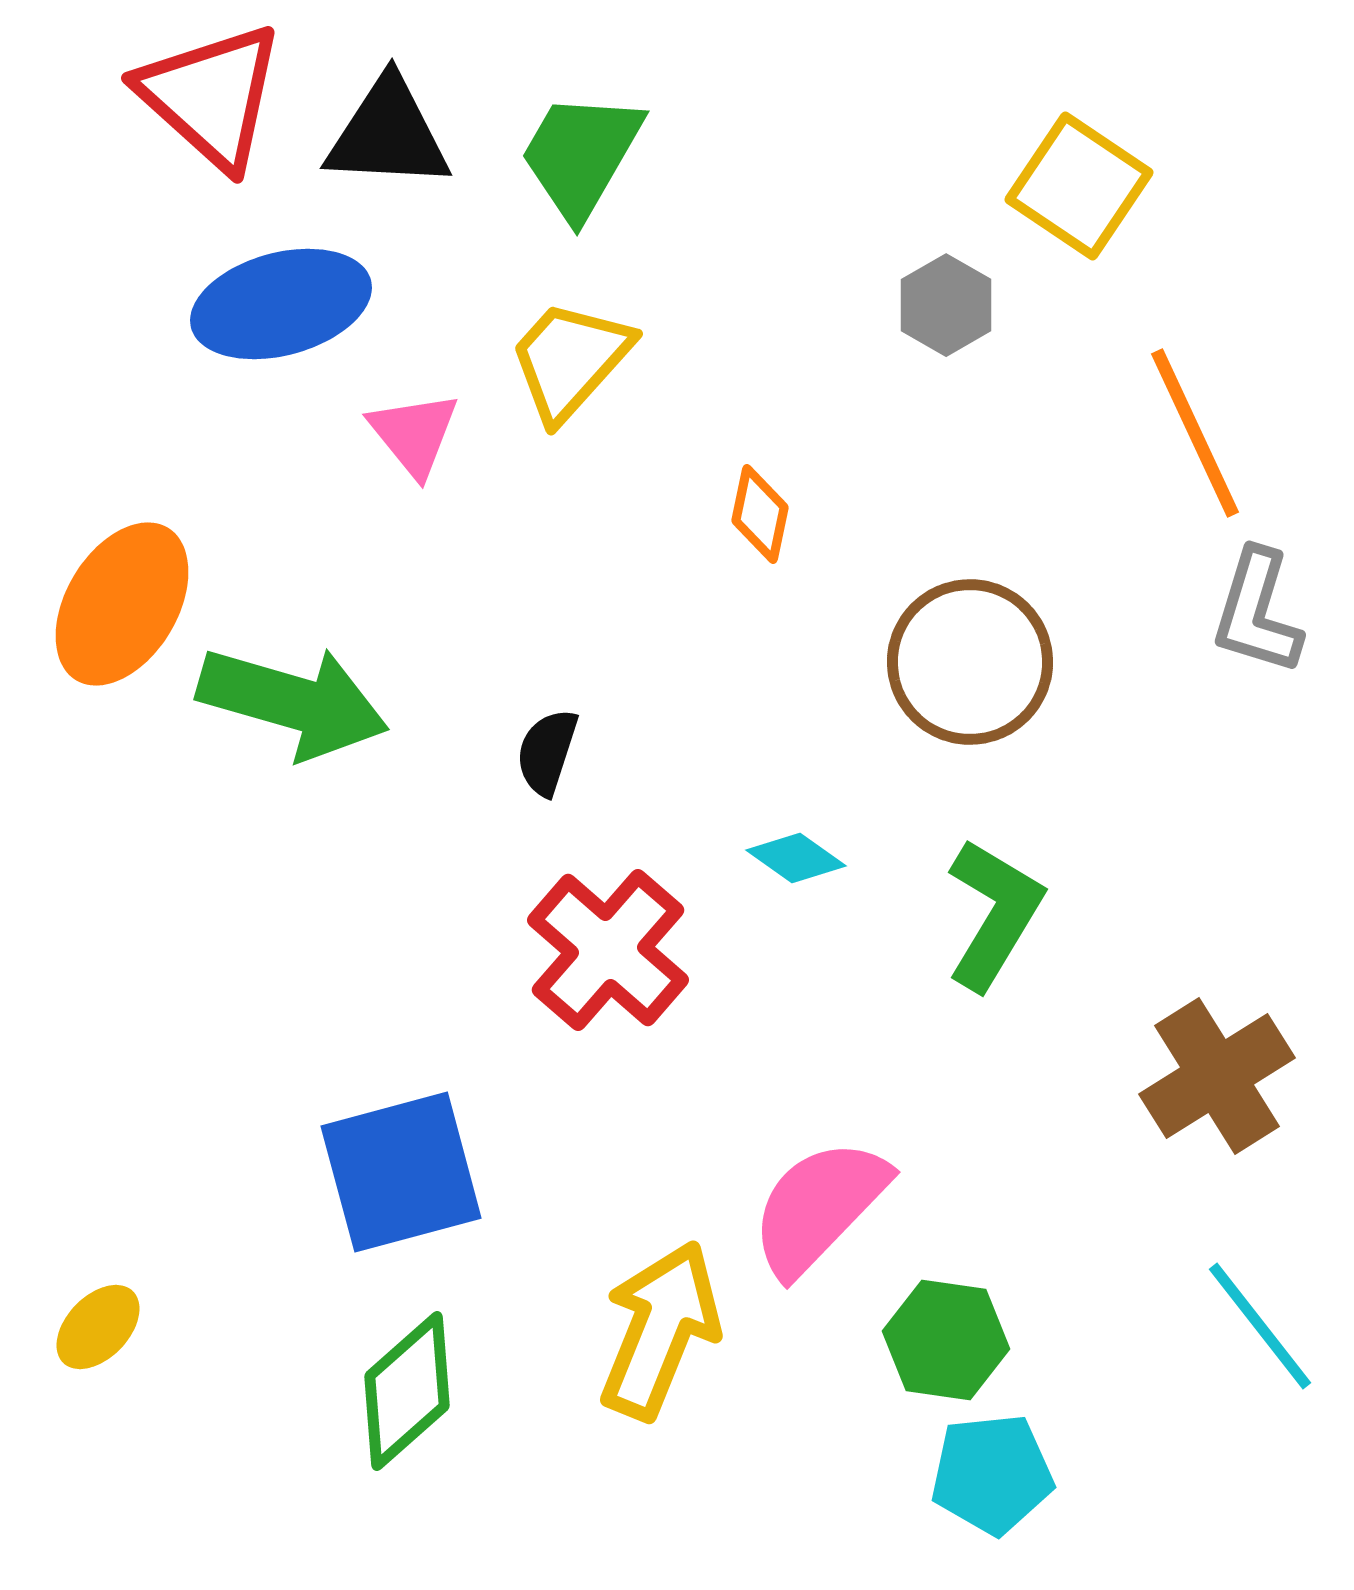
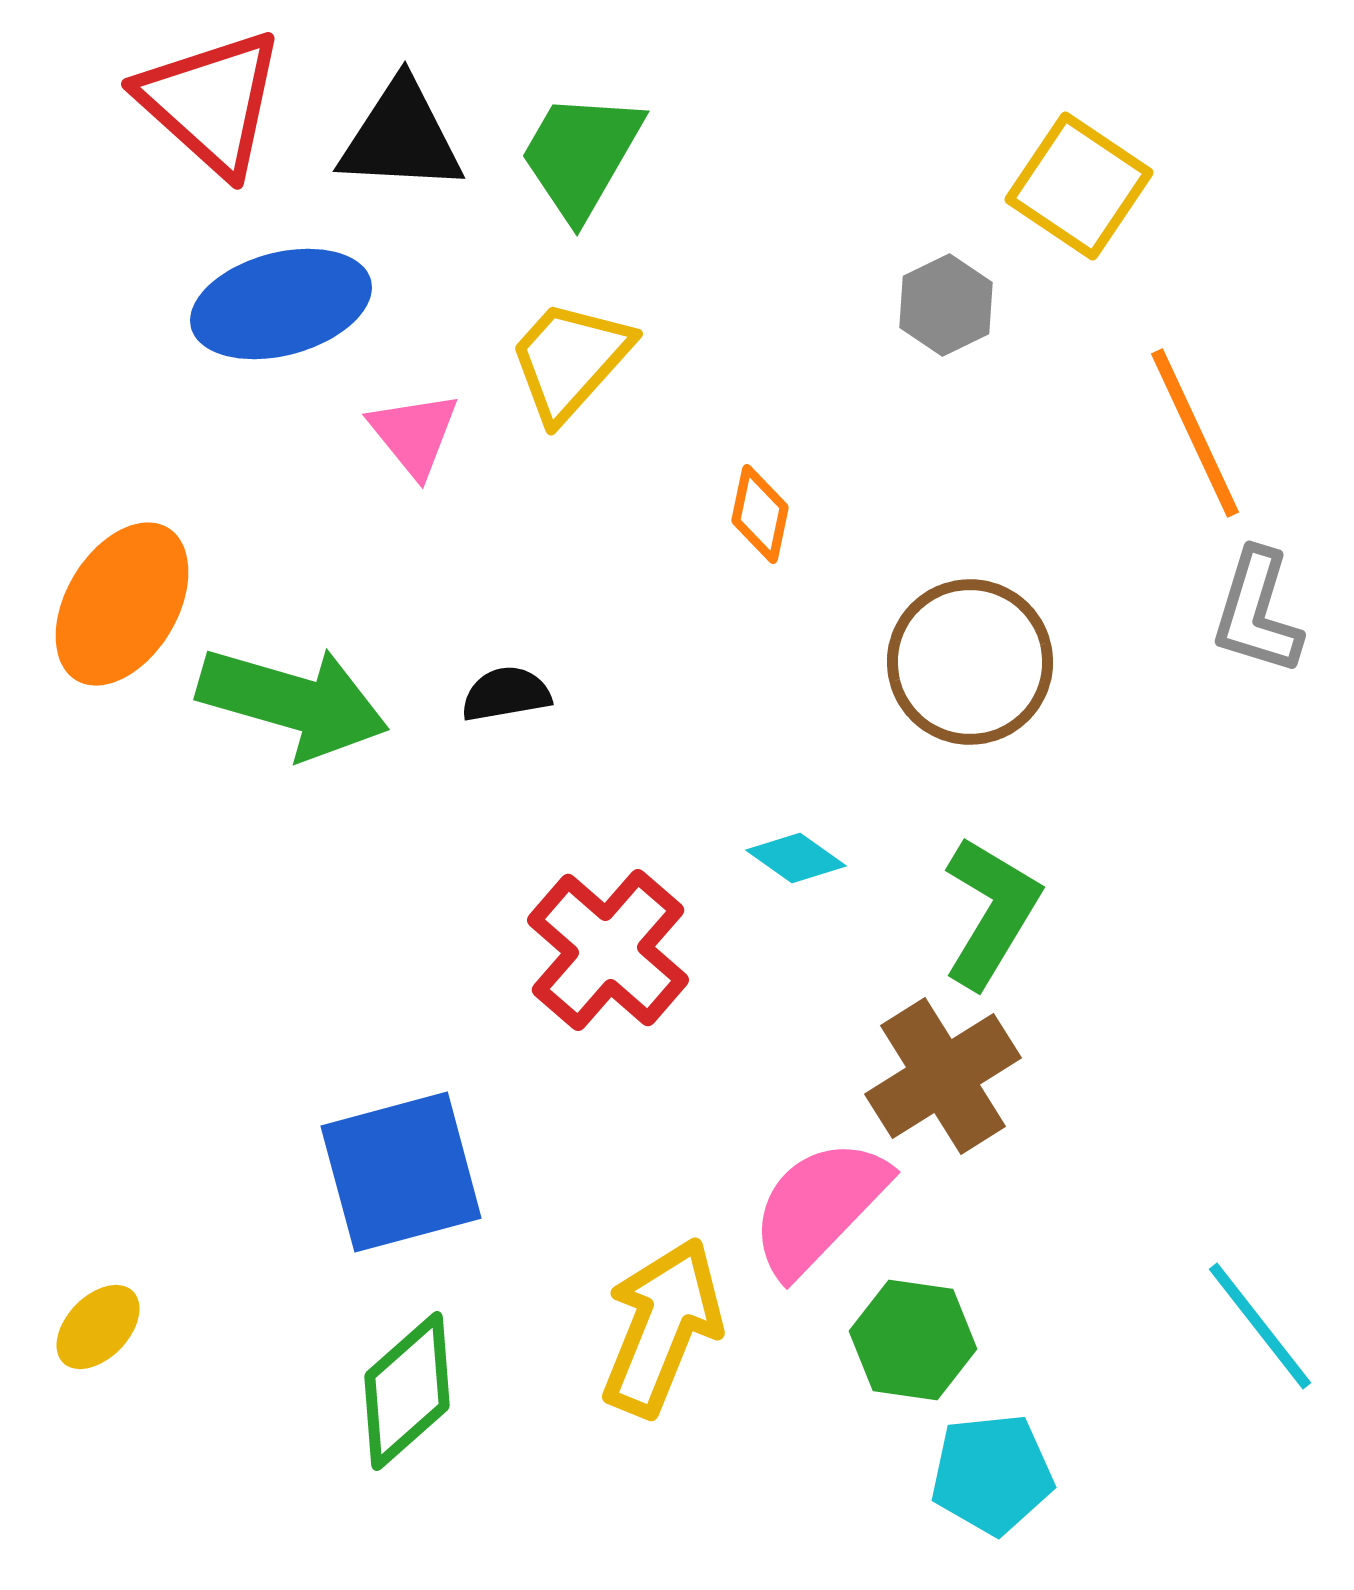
red triangle: moved 6 px down
black triangle: moved 13 px right, 3 px down
gray hexagon: rotated 4 degrees clockwise
black semicircle: moved 41 px left, 58 px up; rotated 62 degrees clockwise
green L-shape: moved 3 px left, 2 px up
brown cross: moved 274 px left
yellow arrow: moved 2 px right, 3 px up
green hexagon: moved 33 px left
